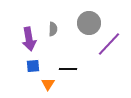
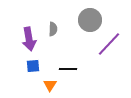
gray circle: moved 1 px right, 3 px up
orange triangle: moved 2 px right, 1 px down
